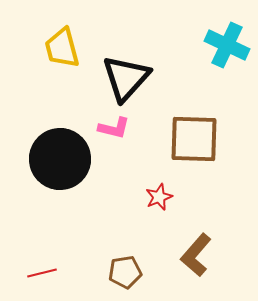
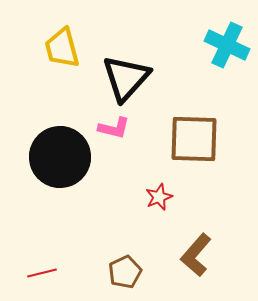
black circle: moved 2 px up
brown pentagon: rotated 16 degrees counterclockwise
